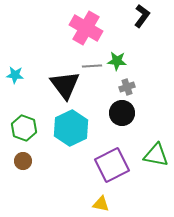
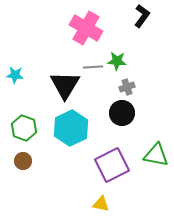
gray line: moved 1 px right, 1 px down
black triangle: rotated 8 degrees clockwise
